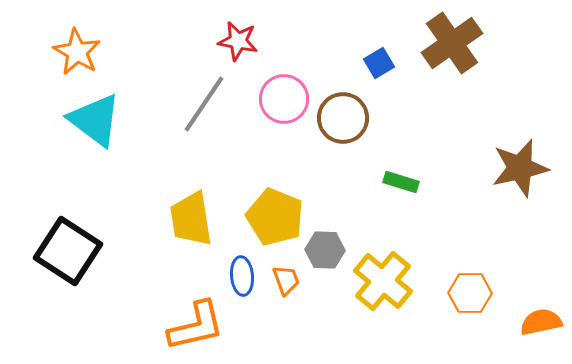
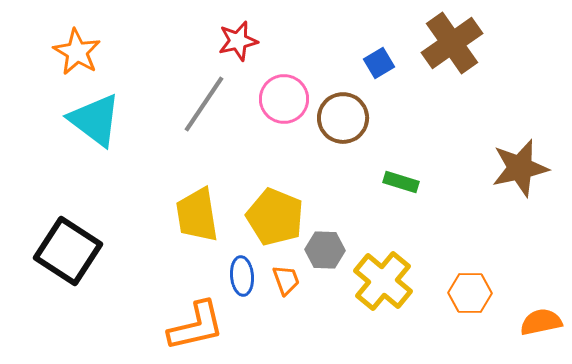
red star: rotated 24 degrees counterclockwise
yellow trapezoid: moved 6 px right, 4 px up
